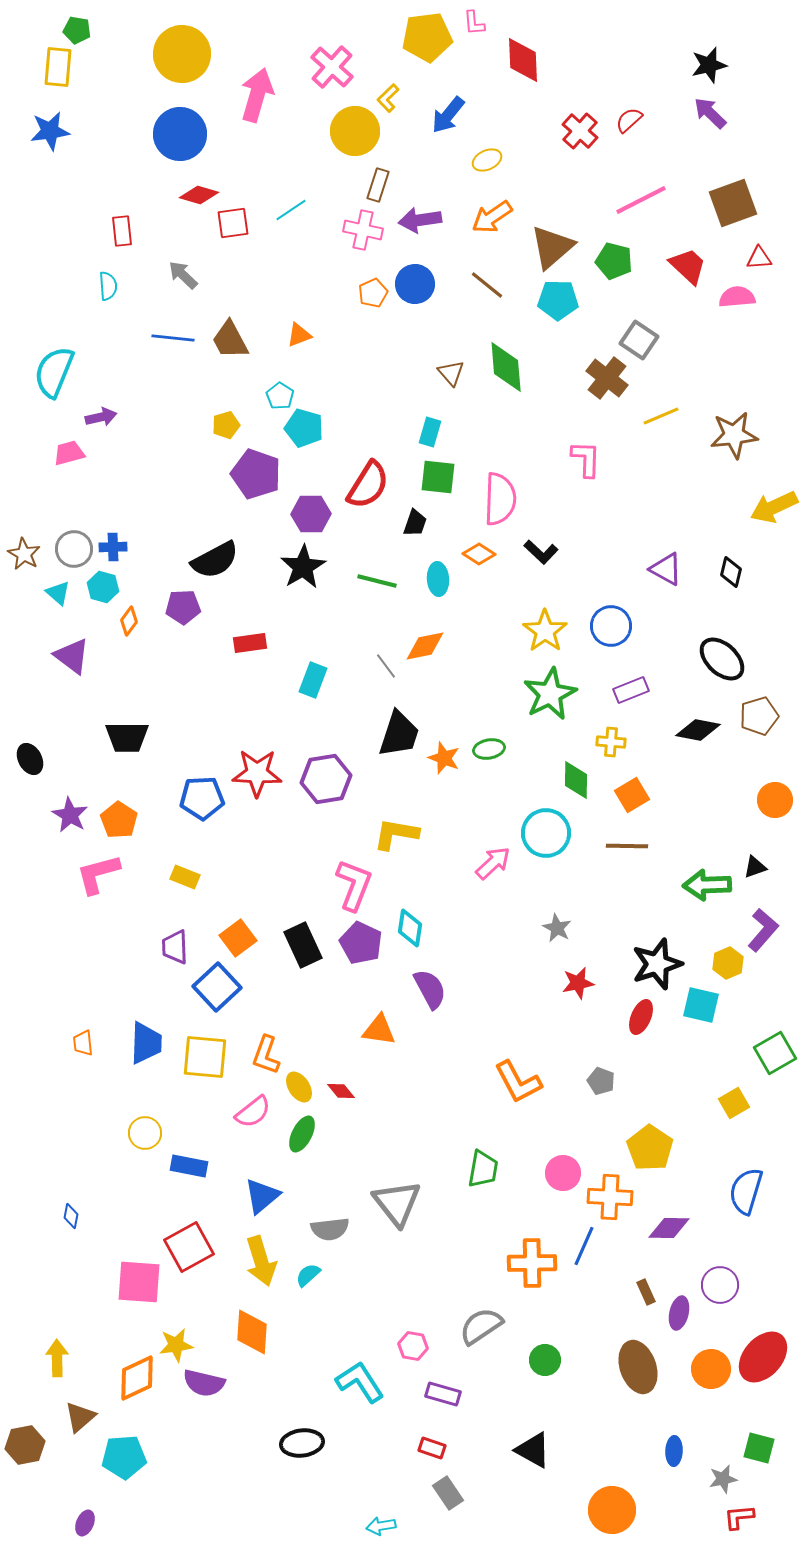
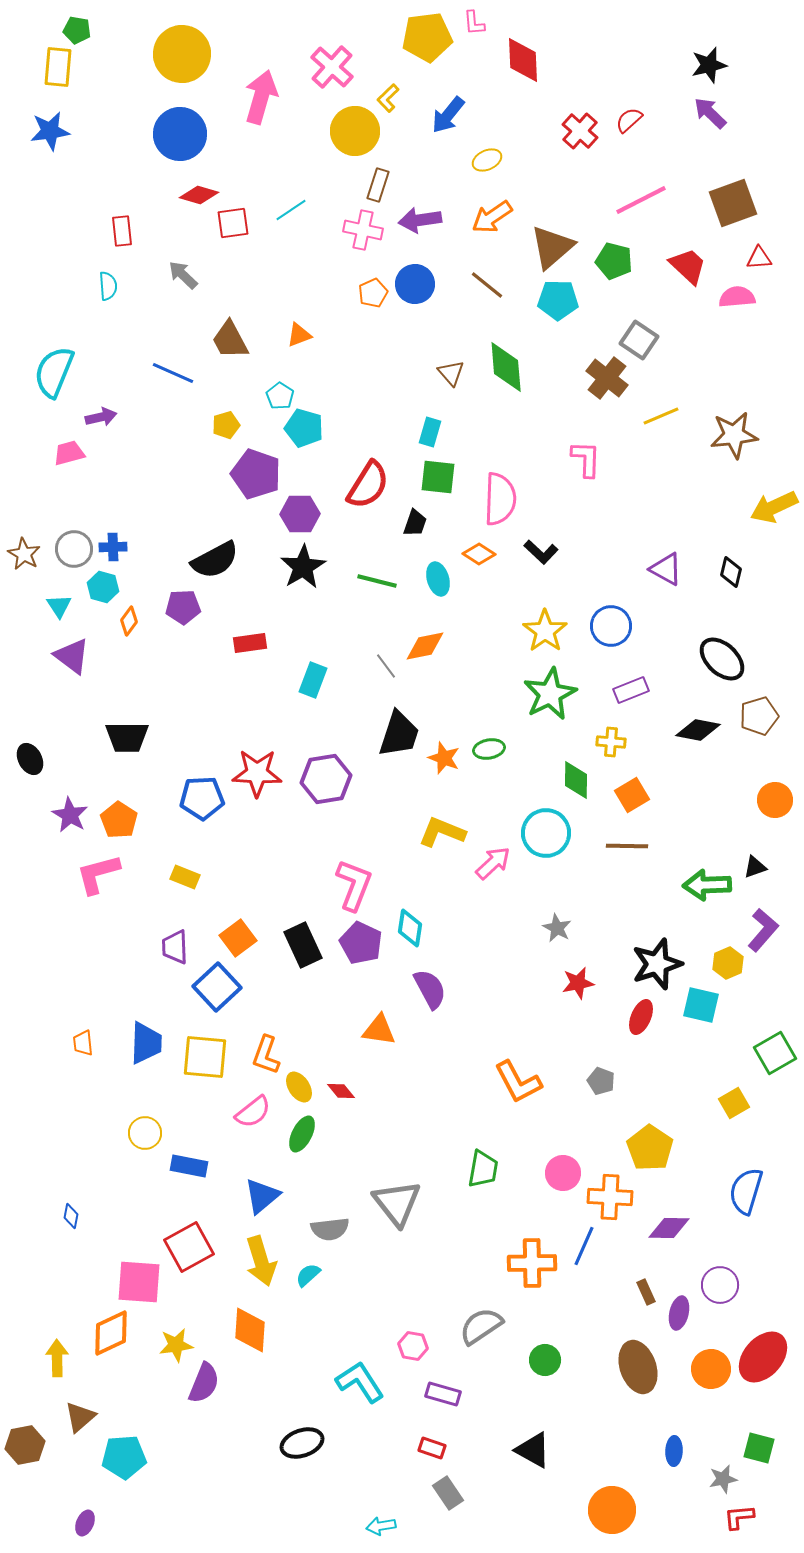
pink arrow at (257, 95): moved 4 px right, 2 px down
blue line at (173, 338): moved 35 px down; rotated 18 degrees clockwise
purple hexagon at (311, 514): moved 11 px left
cyan ellipse at (438, 579): rotated 12 degrees counterclockwise
cyan triangle at (58, 593): moved 1 px right, 13 px down; rotated 16 degrees clockwise
yellow L-shape at (396, 834): moved 46 px right, 2 px up; rotated 12 degrees clockwise
orange diamond at (252, 1332): moved 2 px left, 2 px up
orange diamond at (137, 1378): moved 26 px left, 45 px up
purple semicircle at (204, 1383): rotated 81 degrees counterclockwise
black ellipse at (302, 1443): rotated 12 degrees counterclockwise
